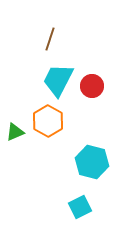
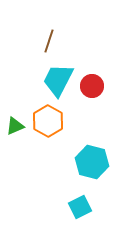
brown line: moved 1 px left, 2 px down
green triangle: moved 6 px up
